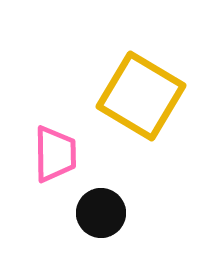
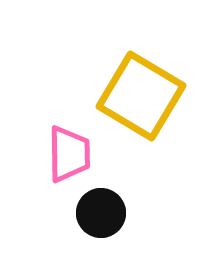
pink trapezoid: moved 14 px right
